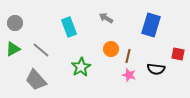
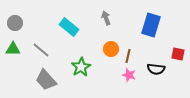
gray arrow: rotated 40 degrees clockwise
cyan rectangle: rotated 30 degrees counterclockwise
green triangle: rotated 28 degrees clockwise
gray trapezoid: moved 10 px right
